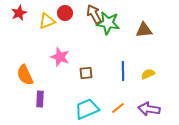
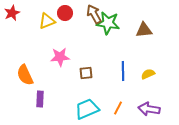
red star: moved 7 px left
pink star: rotated 24 degrees counterclockwise
orange line: rotated 24 degrees counterclockwise
